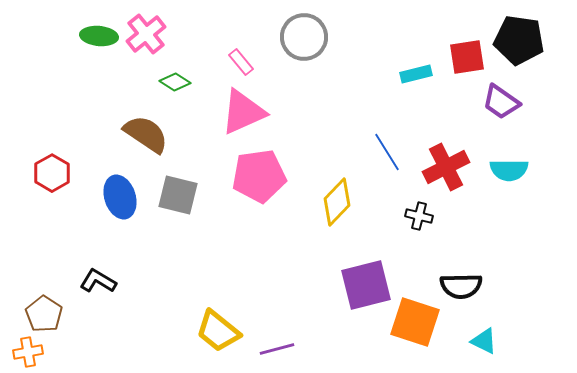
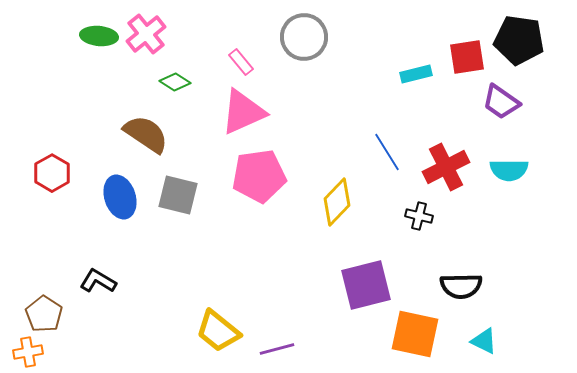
orange square: moved 12 px down; rotated 6 degrees counterclockwise
